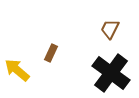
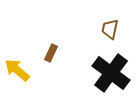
brown trapezoid: rotated 15 degrees counterclockwise
